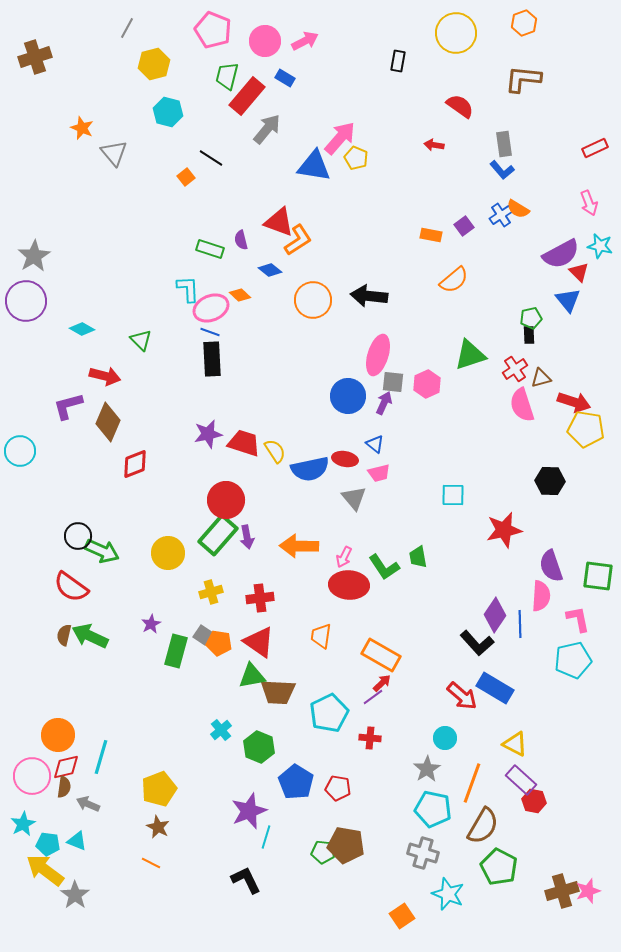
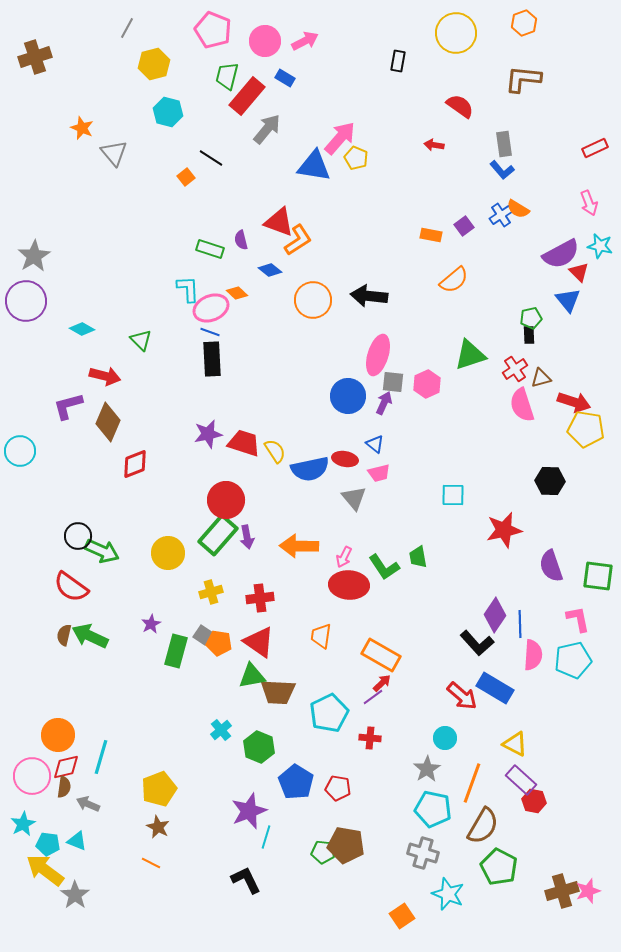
orange diamond at (240, 295): moved 3 px left, 2 px up
pink semicircle at (541, 596): moved 8 px left, 59 px down
